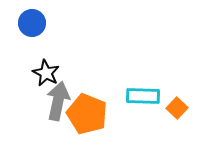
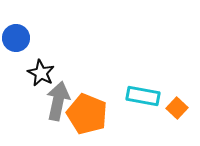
blue circle: moved 16 px left, 15 px down
black star: moved 5 px left
cyan rectangle: rotated 8 degrees clockwise
